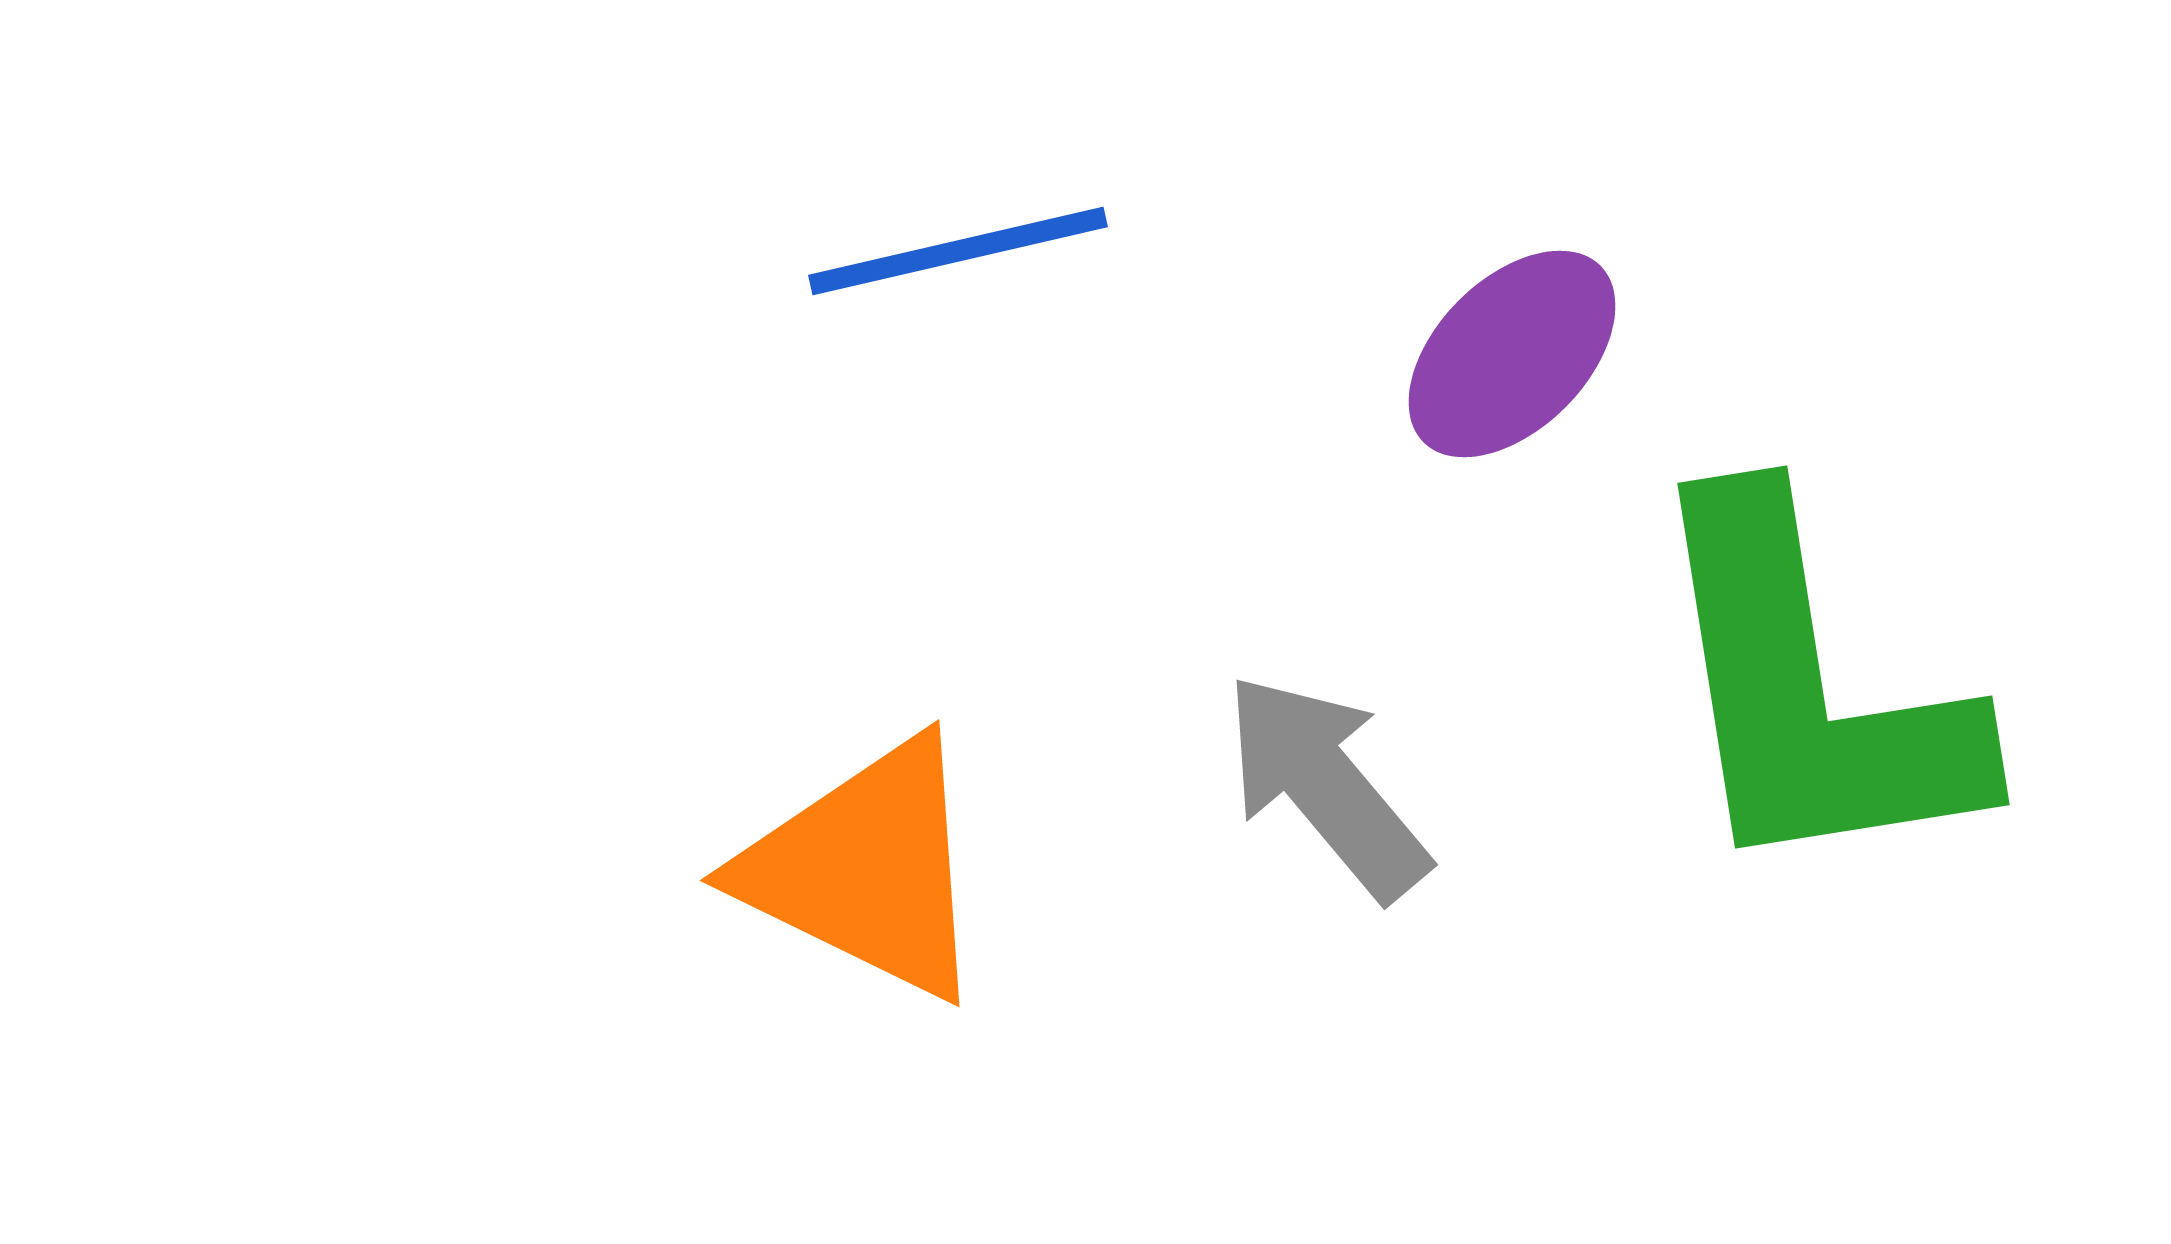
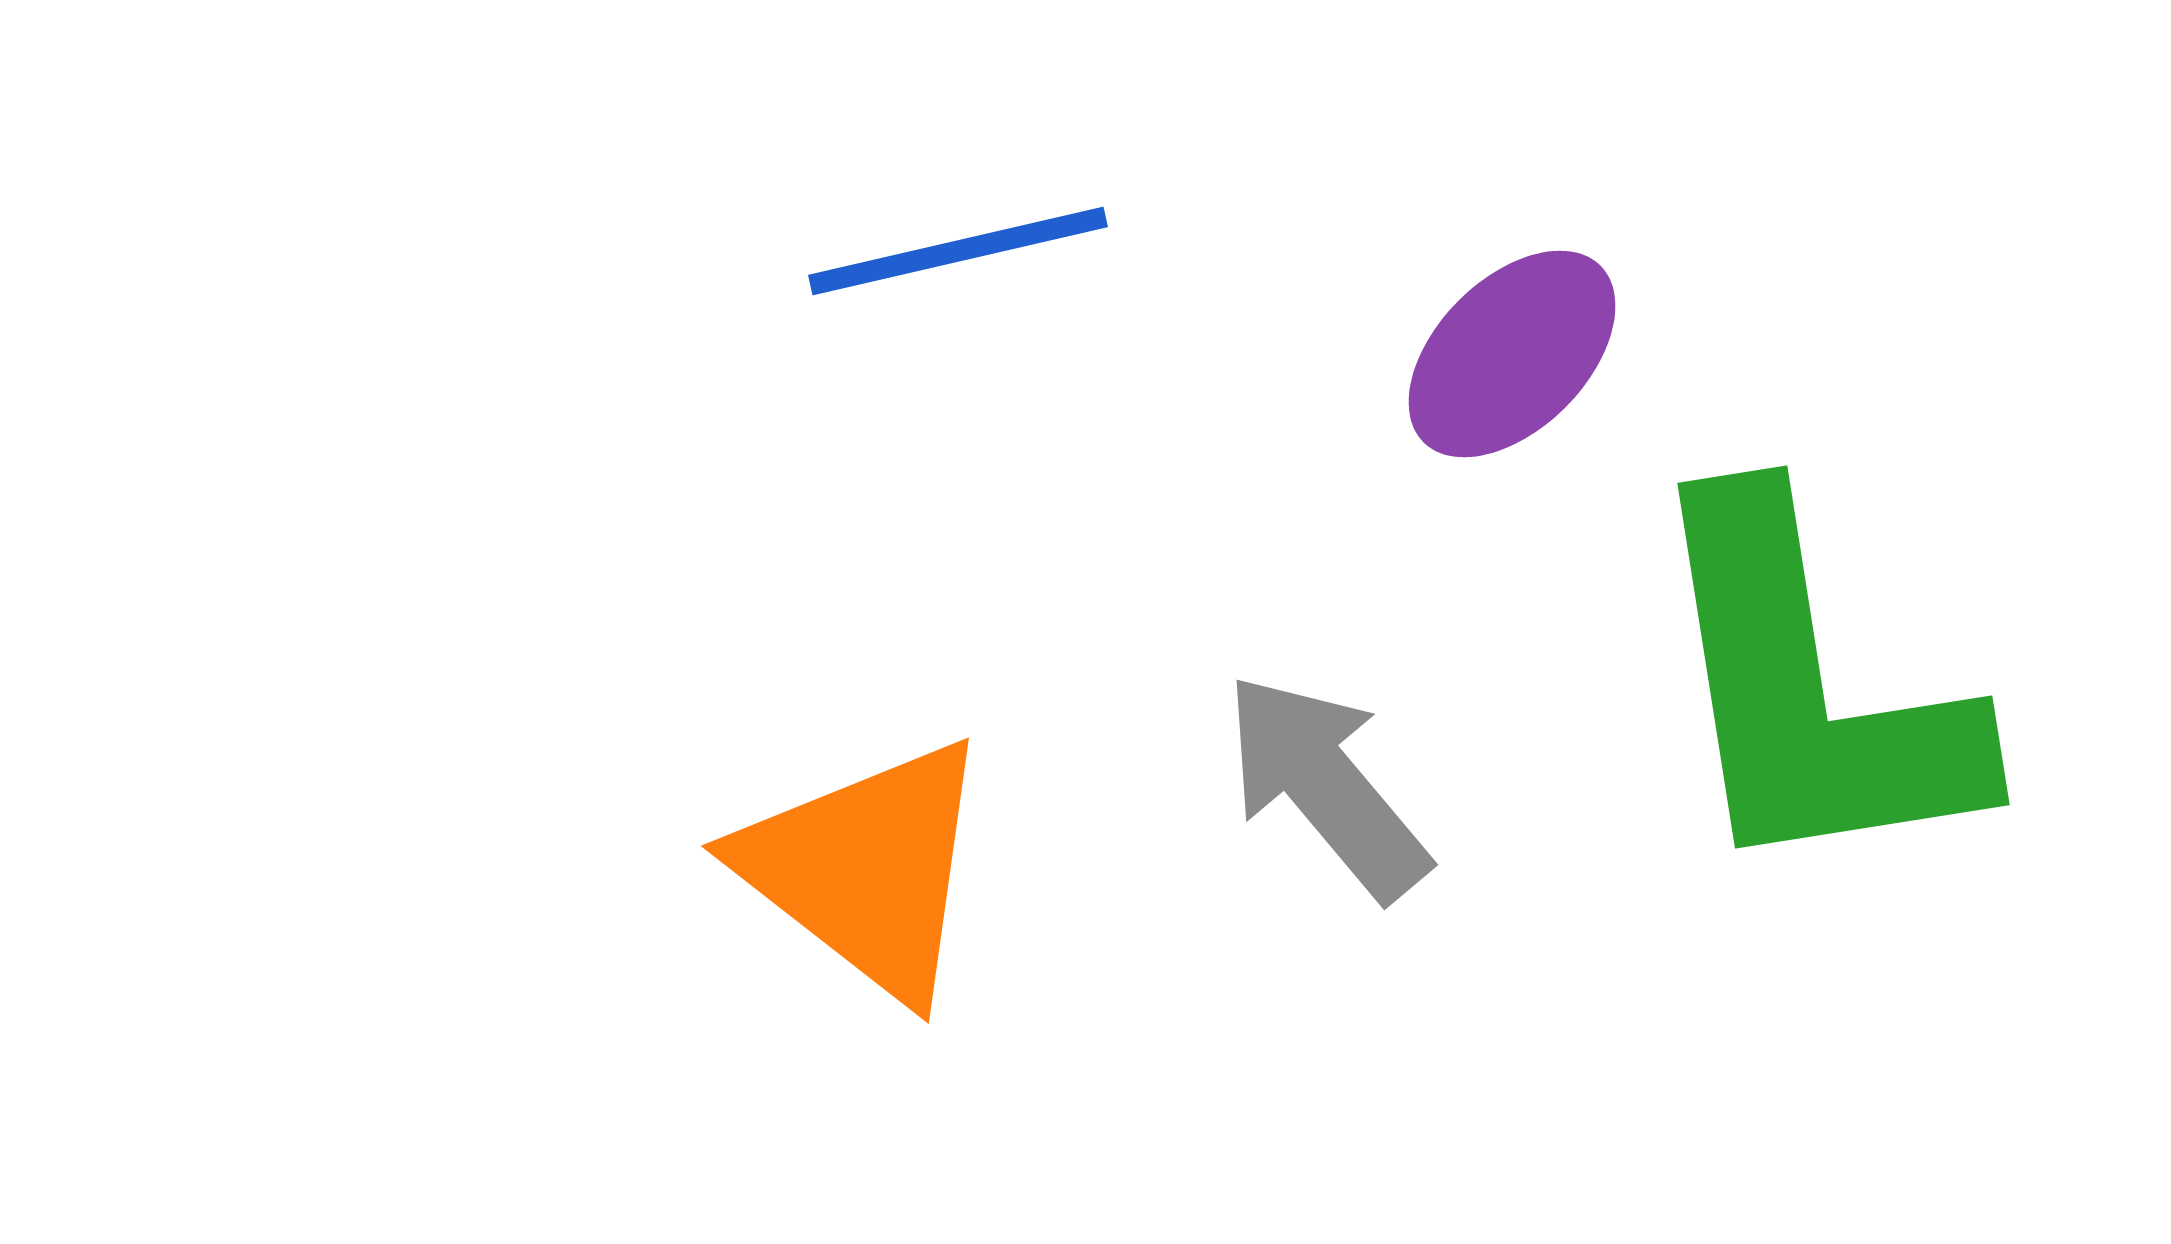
orange triangle: rotated 12 degrees clockwise
